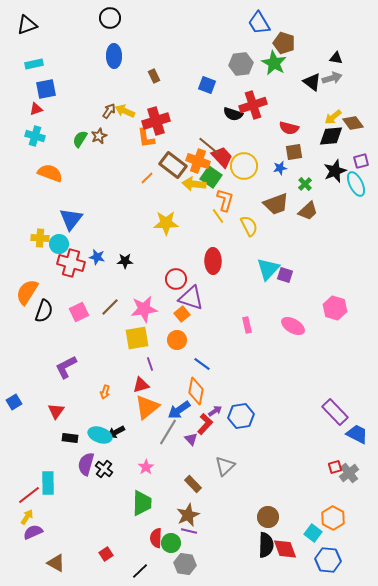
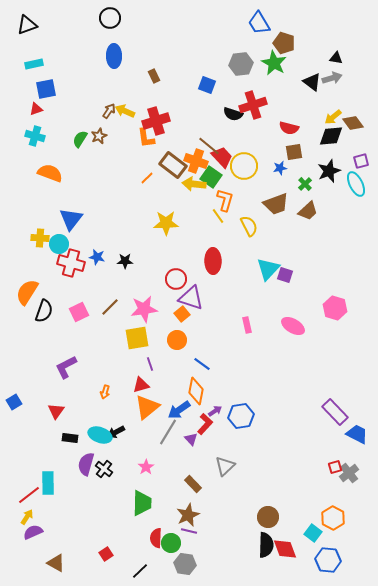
orange cross at (198, 161): moved 2 px left
black star at (335, 171): moved 6 px left
